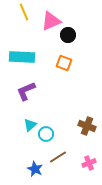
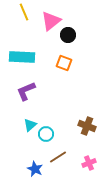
pink triangle: rotated 15 degrees counterclockwise
